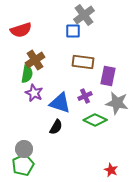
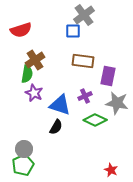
brown rectangle: moved 1 px up
blue triangle: moved 2 px down
